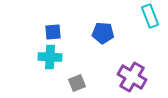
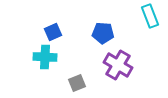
blue square: rotated 18 degrees counterclockwise
cyan cross: moved 5 px left
purple cross: moved 14 px left, 12 px up
